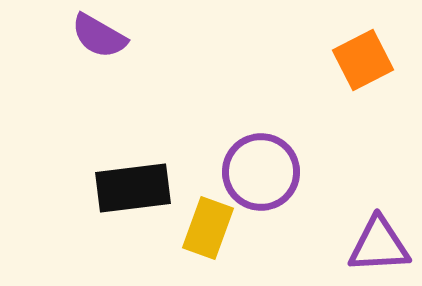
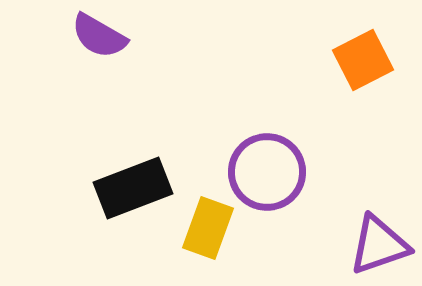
purple circle: moved 6 px right
black rectangle: rotated 14 degrees counterclockwise
purple triangle: rotated 16 degrees counterclockwise
